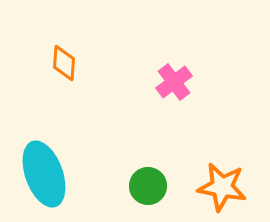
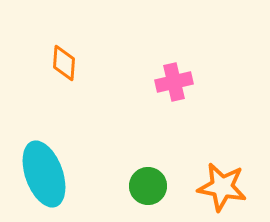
pink cross: rotated 24 degrees clockwise
